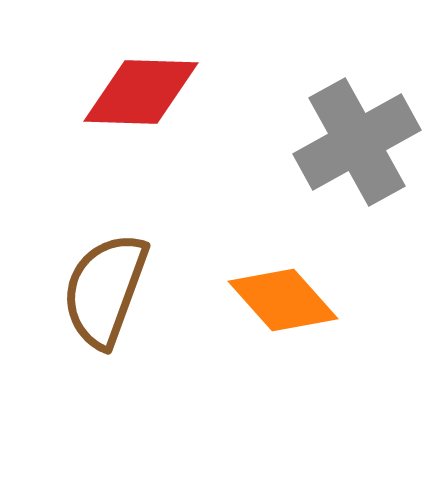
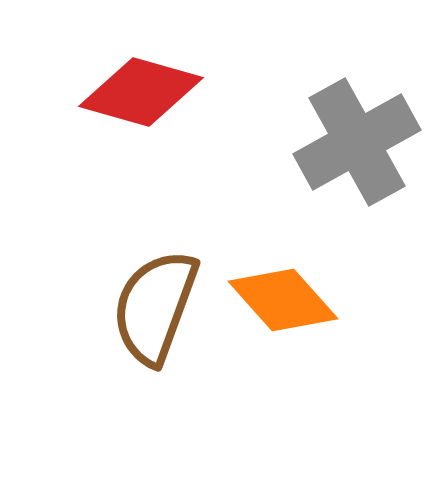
red diamond: rotated 14 degrees clockwise
brown semicircle: moved 50 px right, 17 px down
